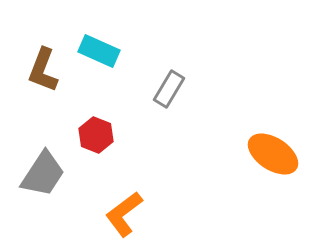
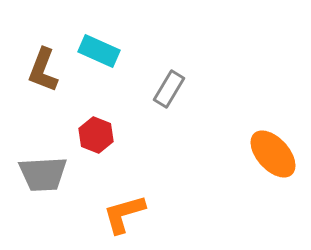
orange ellipse: rotated 15 degrees clockwise
gray trapezoid: rotated 54 degrees clockwise
orange L-shape: rotated 21 degrees clockwise
